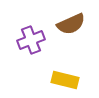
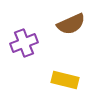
purple cross: moved 7 px left, 3 px down
